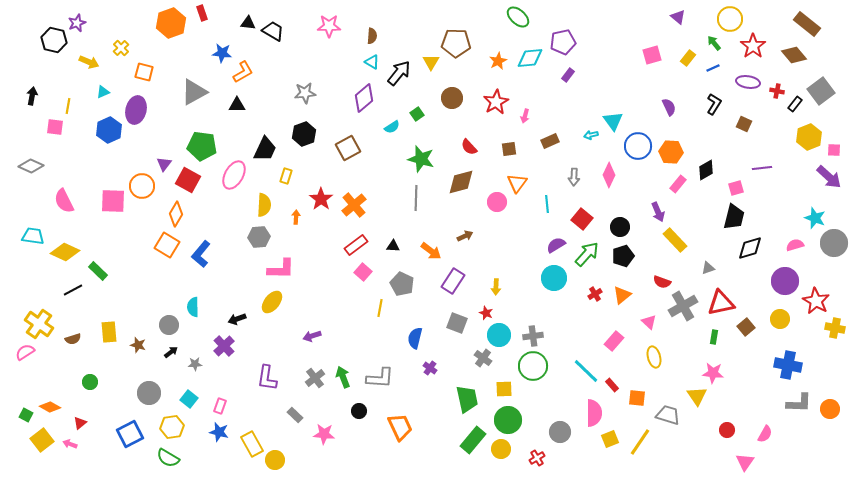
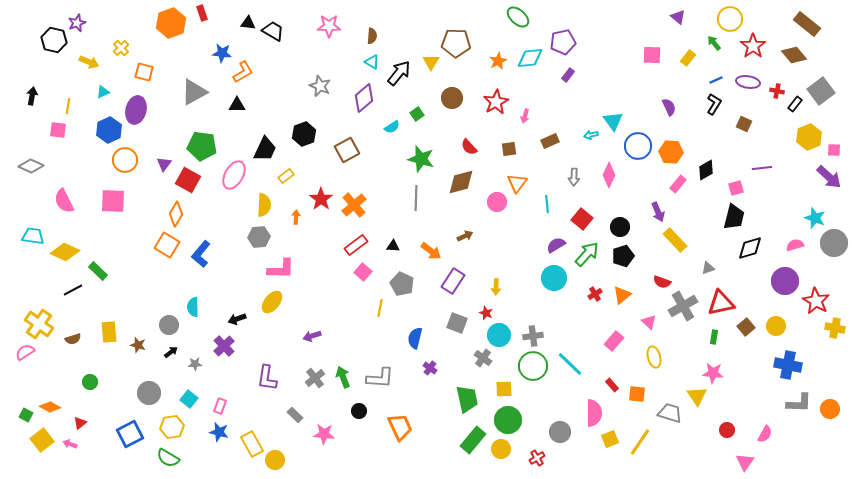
pink square at (652, 55): rotated 18 degrees clockwise
blue line at (713, 68): moved 3 px right, 12 px down
gray star at (305, 93): moved 15 px right, 7 px up; rotated 30 degrees clockwise
pink square at (55, 127): moved 3 px right, 3 px down
brown square at (348, 148): moved 1 px left, 2 px down
yellow rectangle at (286, 176): rotated 35 degrees clockwise
orange circle at (142, 186): moved 17 px left, 26 px up
yellow circle at (780, 319): moved 4 px left, 7 px down
cyan line at (586, 371): moved 16 px left, 7 px up
orange square at (637, 398): moved 4 px up
gray trapezoid at (668, 415): moved 2 px right, 2 px up
